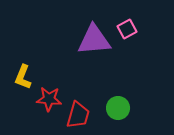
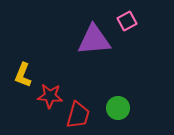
pink square: moved 8 px up
yellow L-shape: moved 2 px up
red star: moved 1 px right, 3 px up
